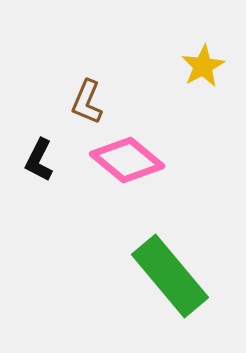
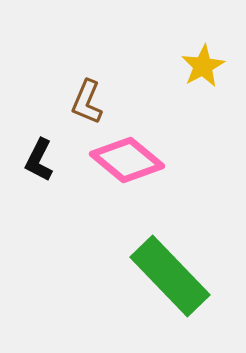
green rectangle: rotated 4 degrees counterclockwise
